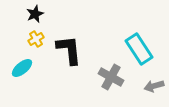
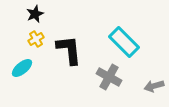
cyan rectangle: moved 15 px left, 7 px up; rotated 12 degrees counterclockwise
gray cross: moved 2 px left
